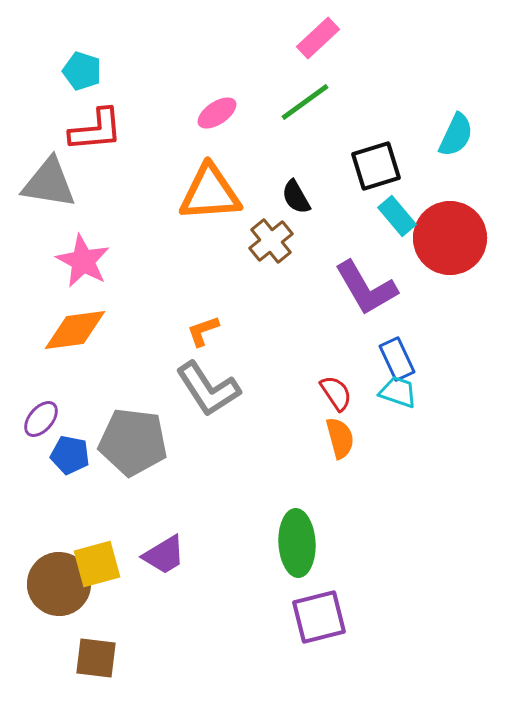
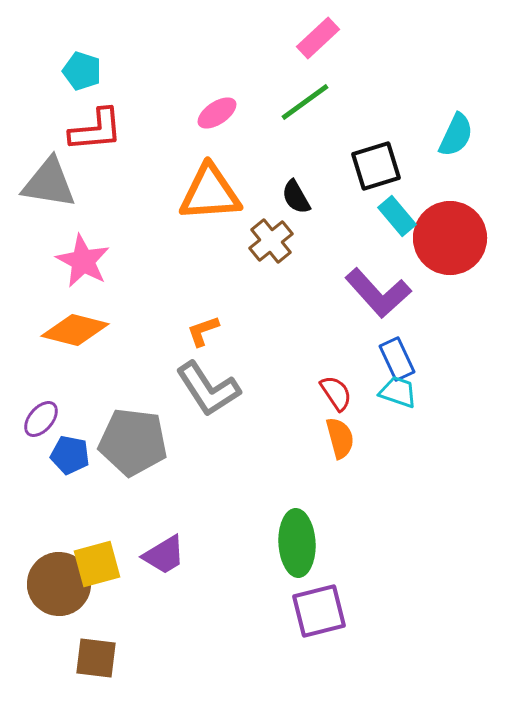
purple L-shape: moved 12 px right, 5 px down; rotated 12 degrees counterclockwise
orange diamond: rotated 22 degrees clockwise
purple square: moved 6 px up
